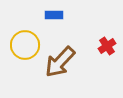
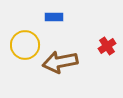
blue rectangle: moved 2 px down
brown arrow: rotated 36 degrees clockwise
